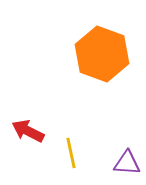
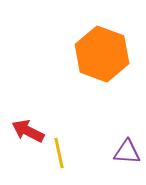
yellow line: moved 12 px left
purple triangle: moved 11 px up
